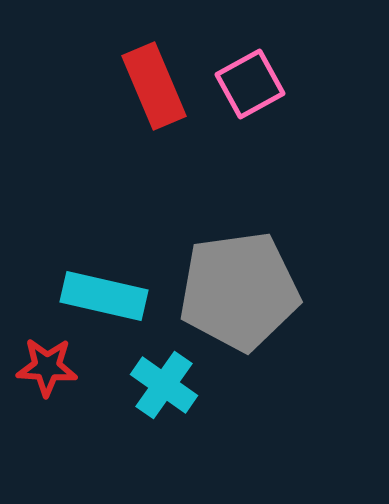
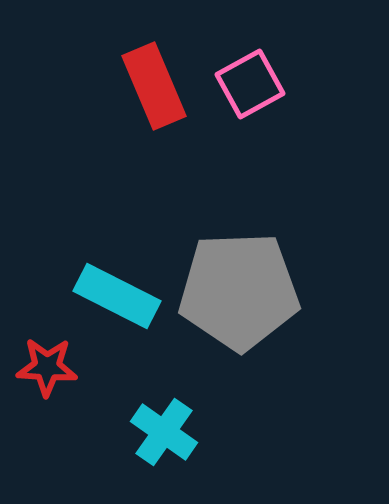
gray pentagon: rotated 6 degrees clockwise
cyan rectangle: moved 13 px right; rotated 14 degrees clockwise
cyan cross: moved 47 px down
